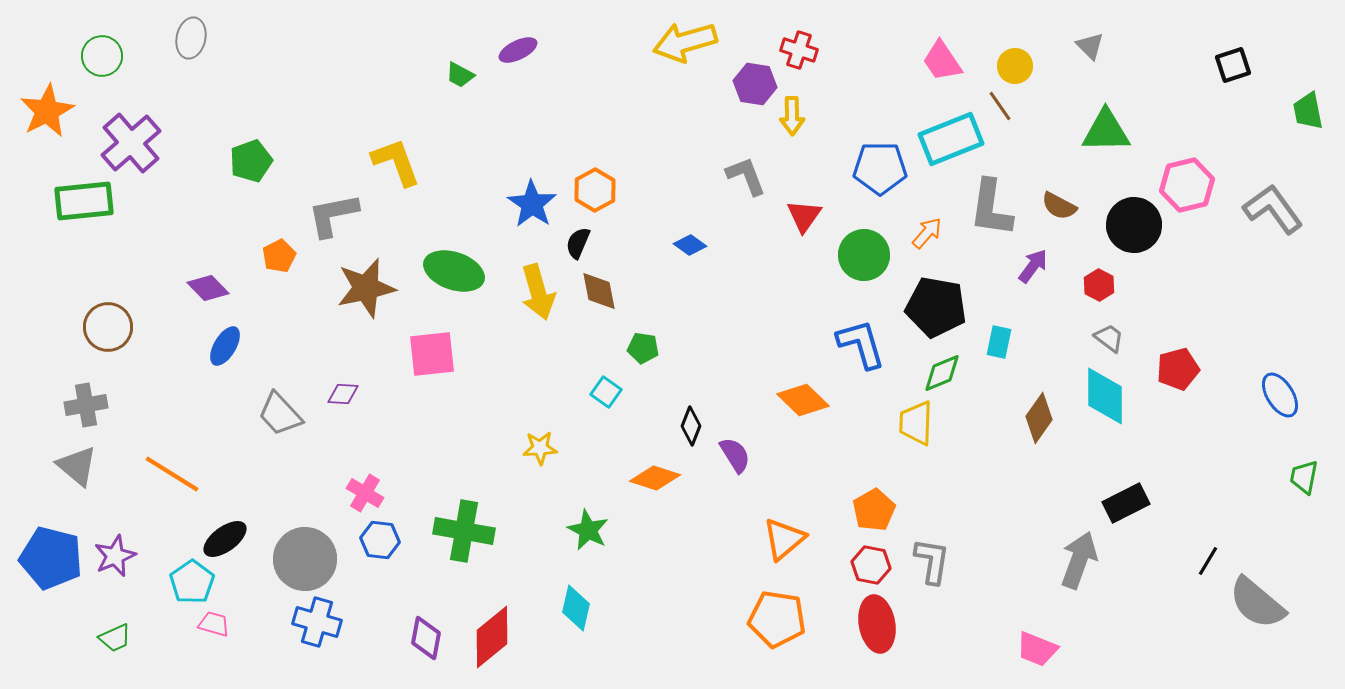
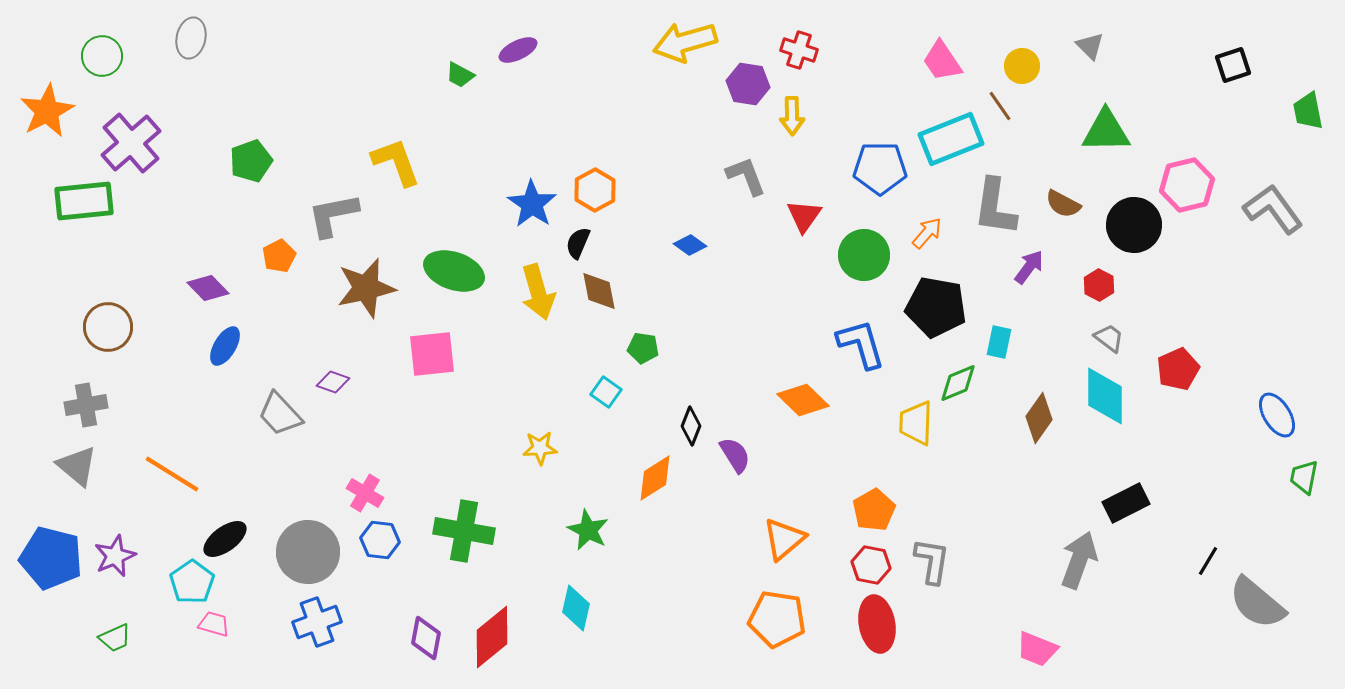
yellow circle at (1015, 66): moved 7 px right
purple hexagon at (755, 84): moved 7 px left
brown semicircle at (1059, 206): moved 4 px right, 2 px up
gray L-shape at (991, 208): moved 4 px right, 1 px up
purple arrow at (1033, 266): moved 4 px left, 1 px down
red pentagon at (1178, 369): rotated 9 degrees counterclockwise
green diamond at (942, 373): moved 16 px right, 10 px down
purple diamond at (343, 394): moved 10 px left, 12 px up; rotated 16 degrees clockwise
blue ellipse at (1280, 395): moved 3 px left, 20 px down
orange diamond at (655, 478): rotated 51 degrees counterclockwise
gray circle at (305, 559): moved 3 px right, 7 px up
blue cross at (317, 622): rotated 36 degrees counterclockwise
